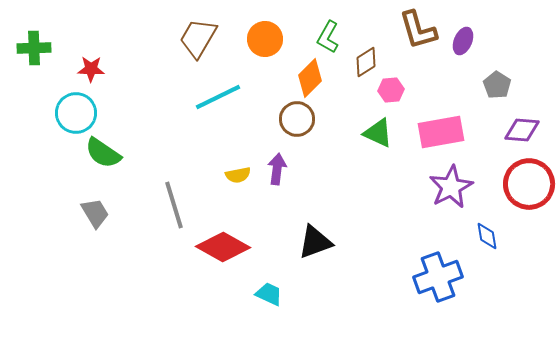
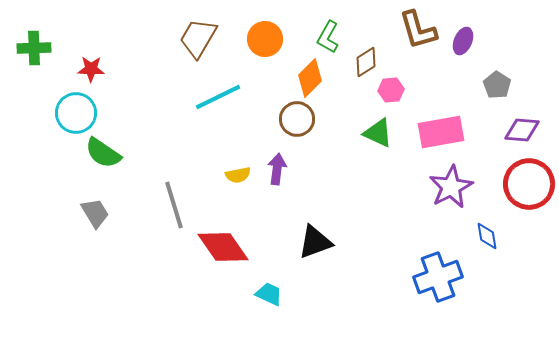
red diamond: rotated 26 degrees clockwise
